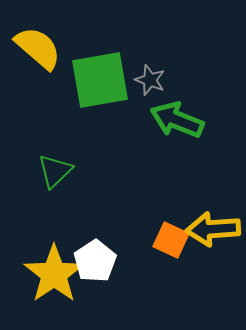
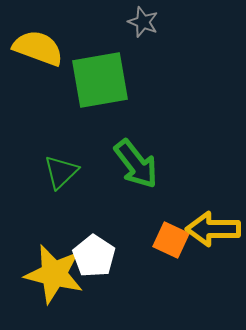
yellow semicircle: rotated 21 degrees counterclockwise
gray star: moved 7 px left, 58 px up
green arrow: moved 41 px left, 44 px down; rotated 150 degrees counterclockwise
green triangle: moved 6 px right, 1 px down
yellow arrow: rotated 4 degrees clockwise
white pentagon: moved 1 px left, 5 px up; rotated 6 degrees counterclockwise
yellow star: rotated 24 degrees counterclockwise
